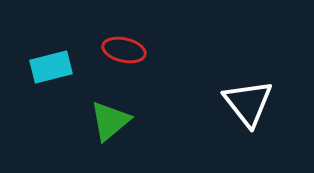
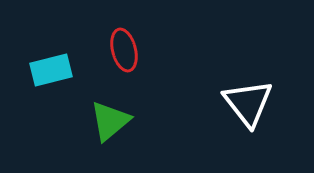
red ellipse: rotated 63 degrees clockwise
cyan rectangle: moved 3 px down
